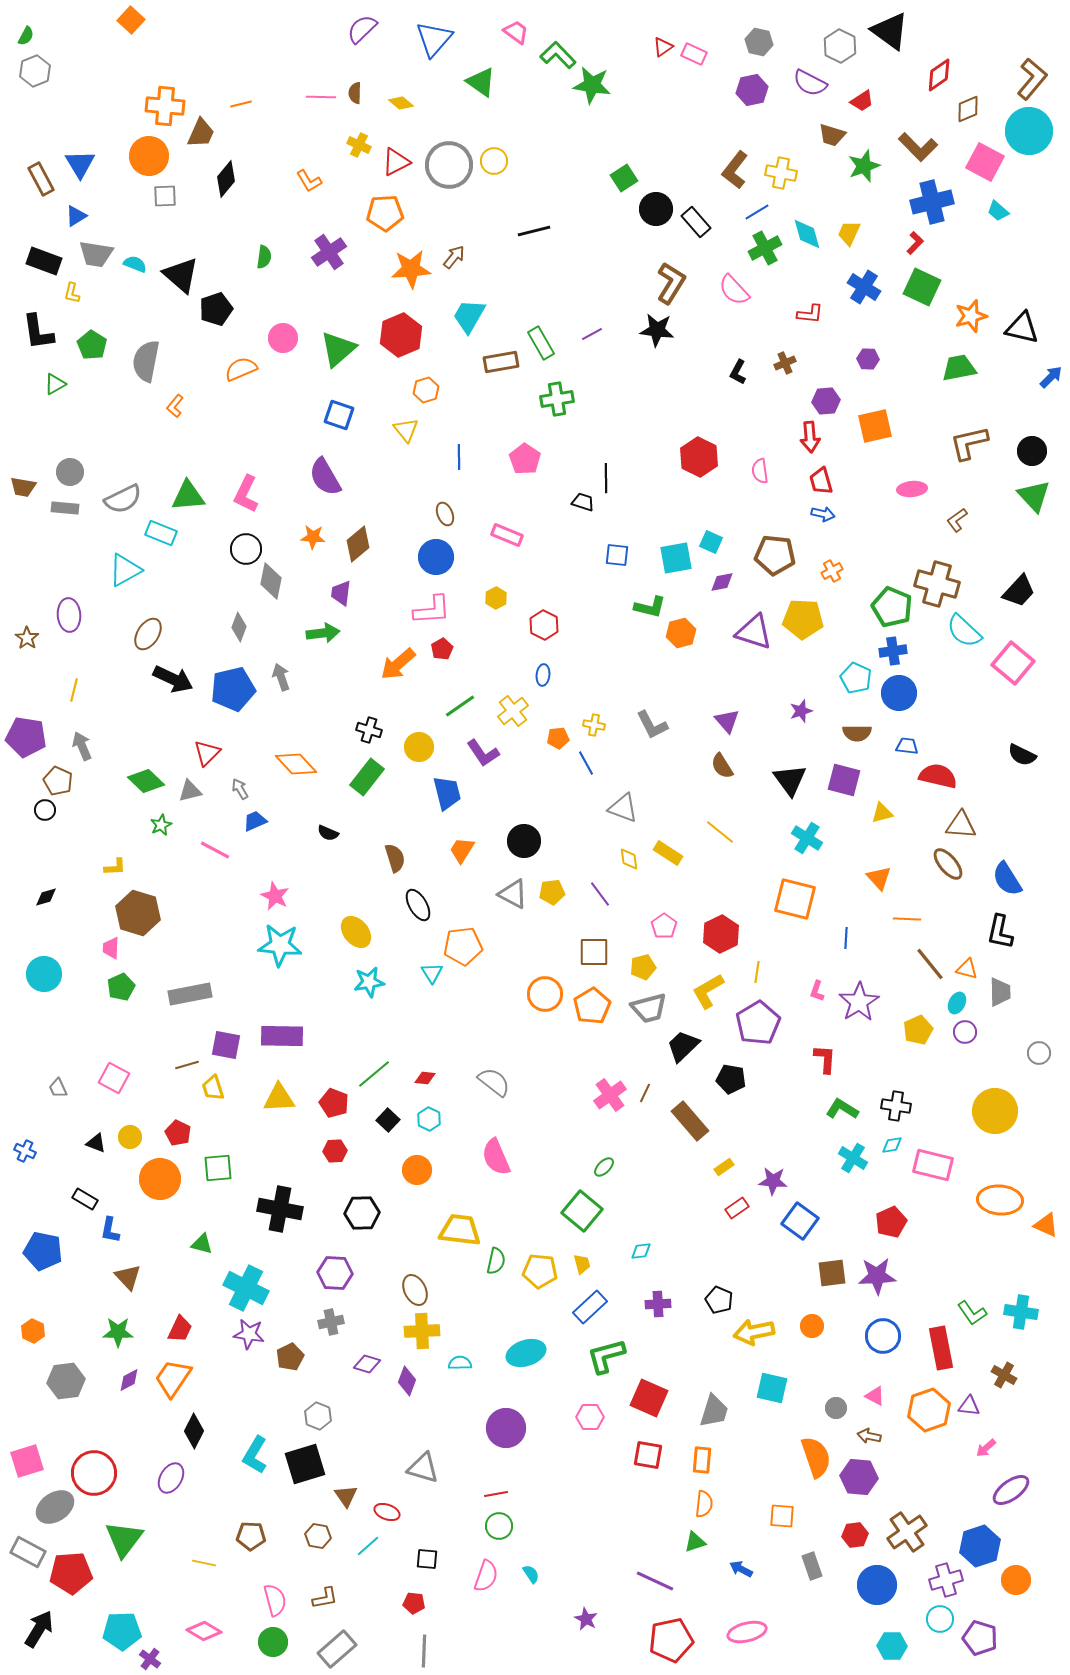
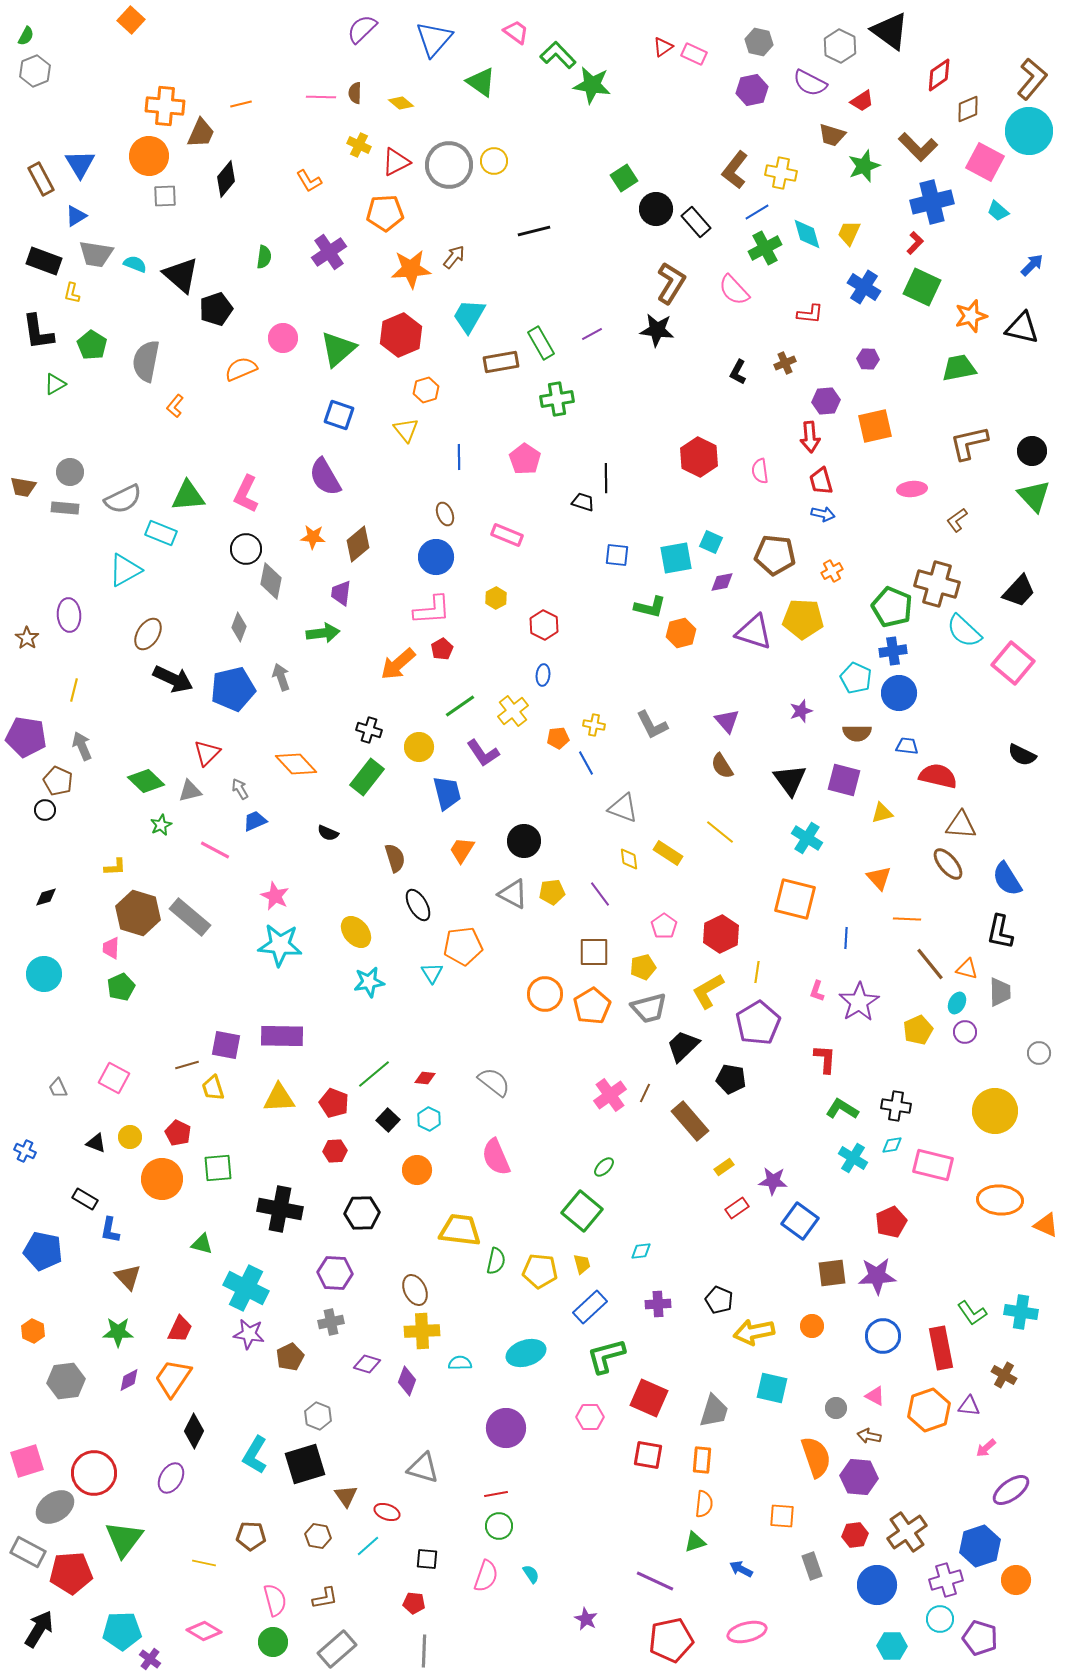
blue arrow at (1051, 377): moved 19 px left, 112 px up
gray rectangle at (190, 994): moved 77 px up; rotated 51 degrees clockwise
orange circle at (160, 1179): moved 2 px right
